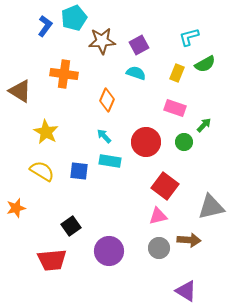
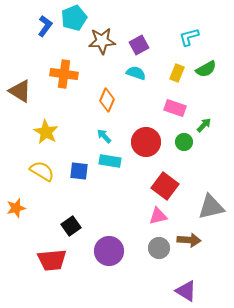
green semicircle: moved 1 px right, 5 px down
